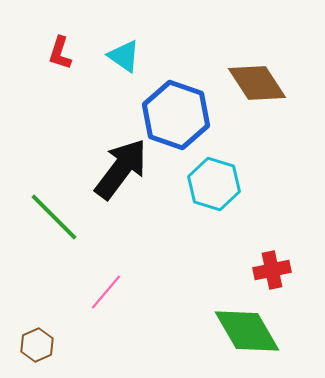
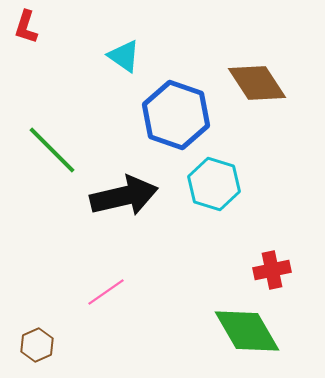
red L-shape: moved 34 px left, 26 px up
black arrow: moved 3 px right, 27 px down; rotated 40 degrees clockwise
green line: moved 2 px left, 67 px up
pink line: rotated 15 degrees clockwise
